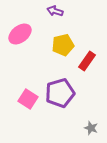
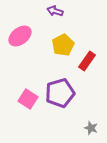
pink ellipse: moved 2 px down
yellow pentagon: rotated 15 degrees counterclockwise
